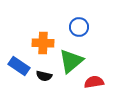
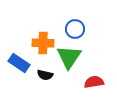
blue circle: moved 4 px left, 2 px down
green triangle: moved 2 px left, 4 px up; rotated 16 degrees counterclockwise
blue rectangle: moved 3 px up
black semicircle: moved 1 px right, 1 px up
